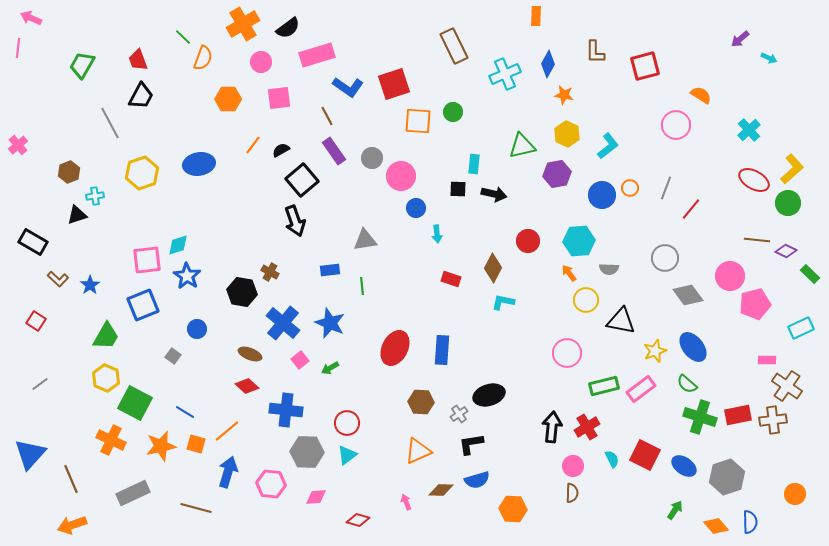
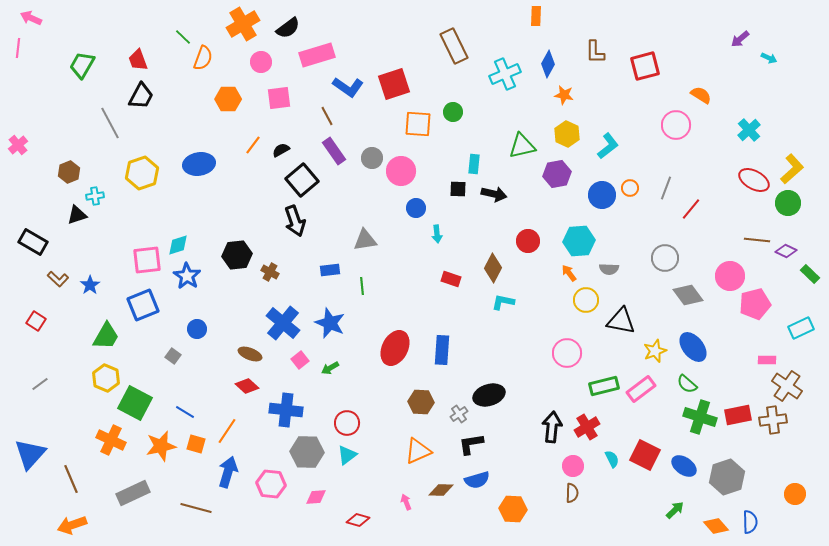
orange square at (418, 121): moved 3 px down
pink circle at (401, 176): moved 5 px up
black hexagon at (242, 292): moved 5 px left, 37 px up; rotated 16 degrees counterclockwise
orange line at (227, 431): rotated 16 degrees counterclockwise
green arrow at (675, 510): rotated 12 degrees clockwise
